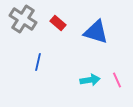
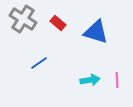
blue line: moved 1 px right, 1 px down; rotated 42 degrees clockwise
pink line: rotated 21 degrees clockwise
